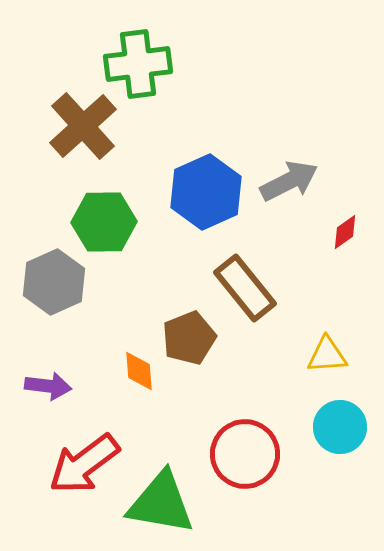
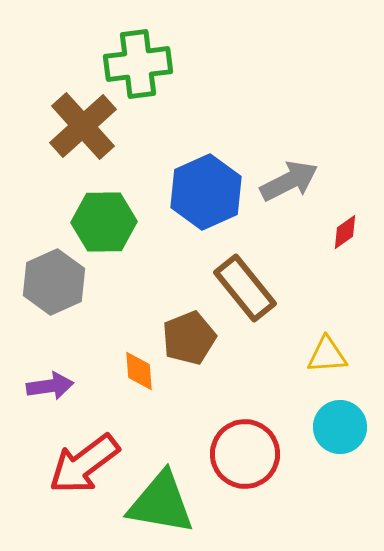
purple arrow: moved 2 px right; rotated 15 degrees counterclockwise
